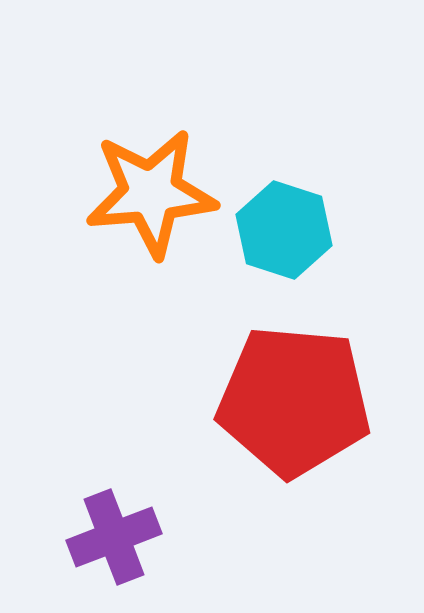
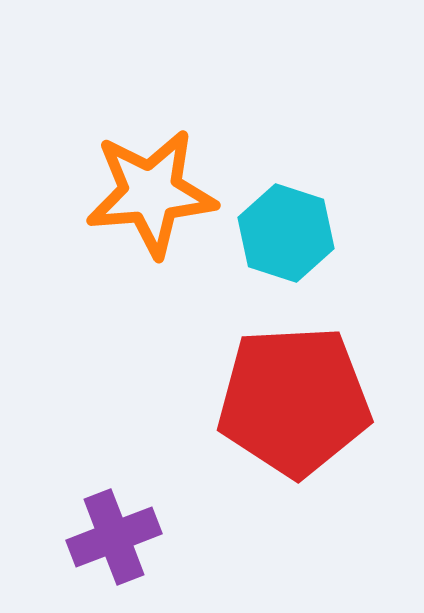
cyan hexagon: moved 2 px right, 3 px down
red pentagon: rotated 8 degrees counterclockwise
